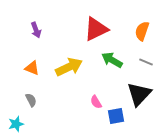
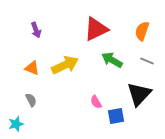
gray line: moved 1 px right, 1 px up
yellow arrow: moved 4 px left, 2 px up
